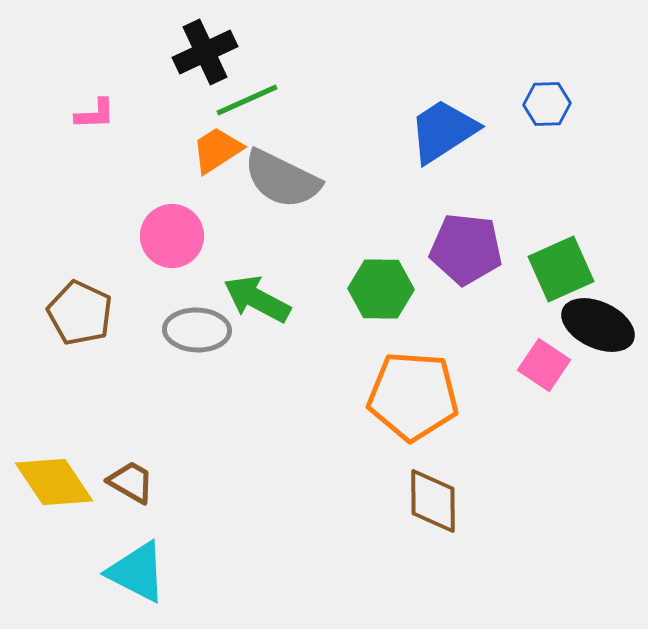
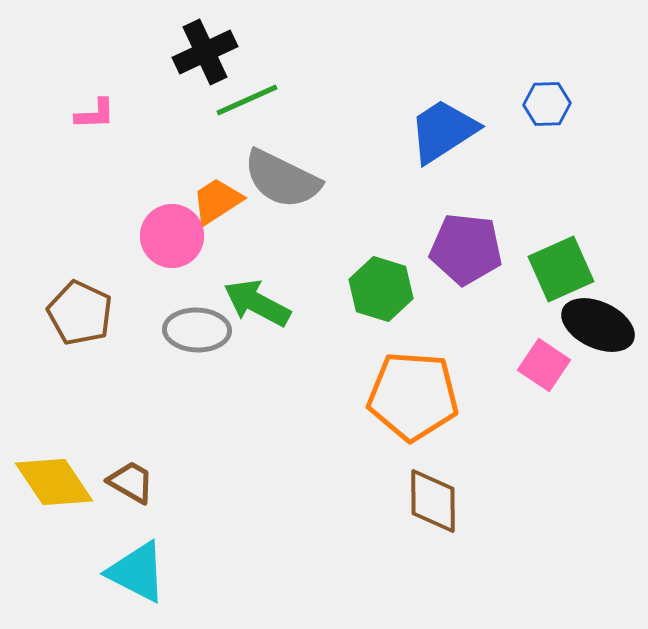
orange trapezoid: moved 51 px down
green hexagon: rotated 16 degrees clockwise
green arrow: moved 4 px down
